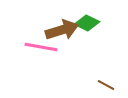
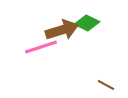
pink line: rotated 28 degrees counterclockwise
